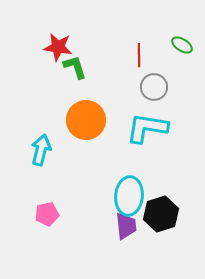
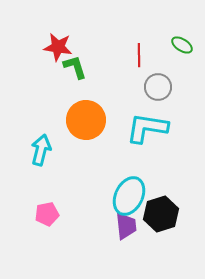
gray circle: moved 4 px right
cyan ellipse: rotated 21 degrees clockwise
